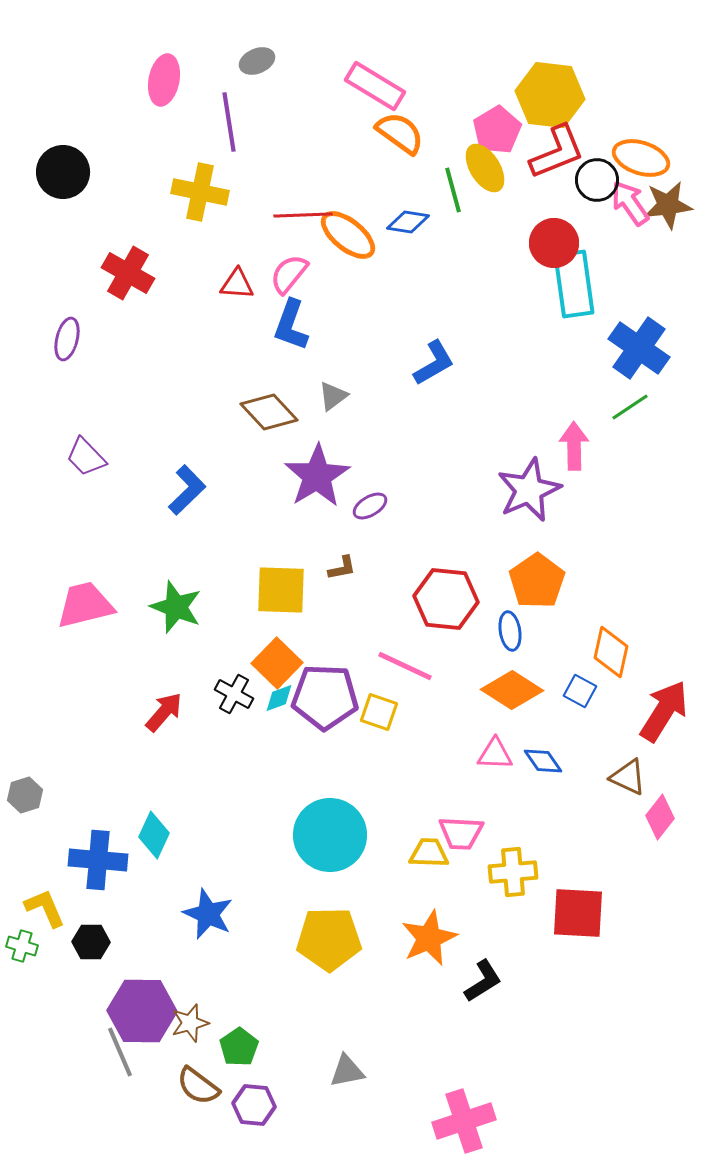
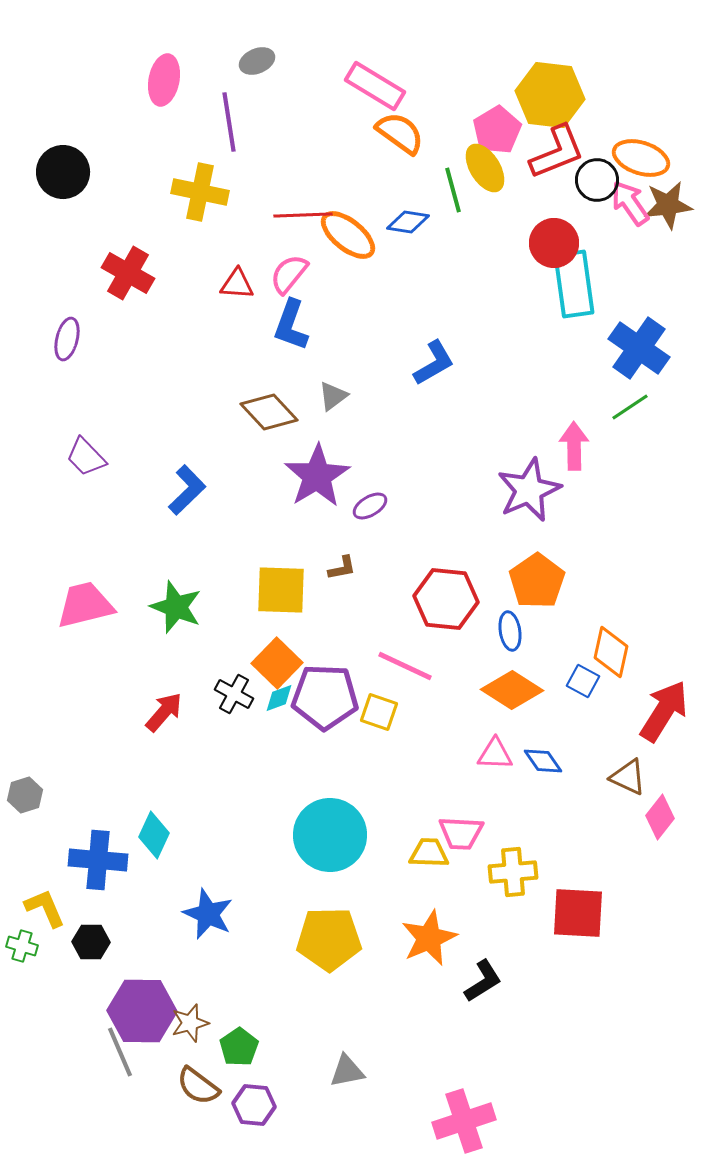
blue square at (580, 691): moved 3 px right, 10 px up
